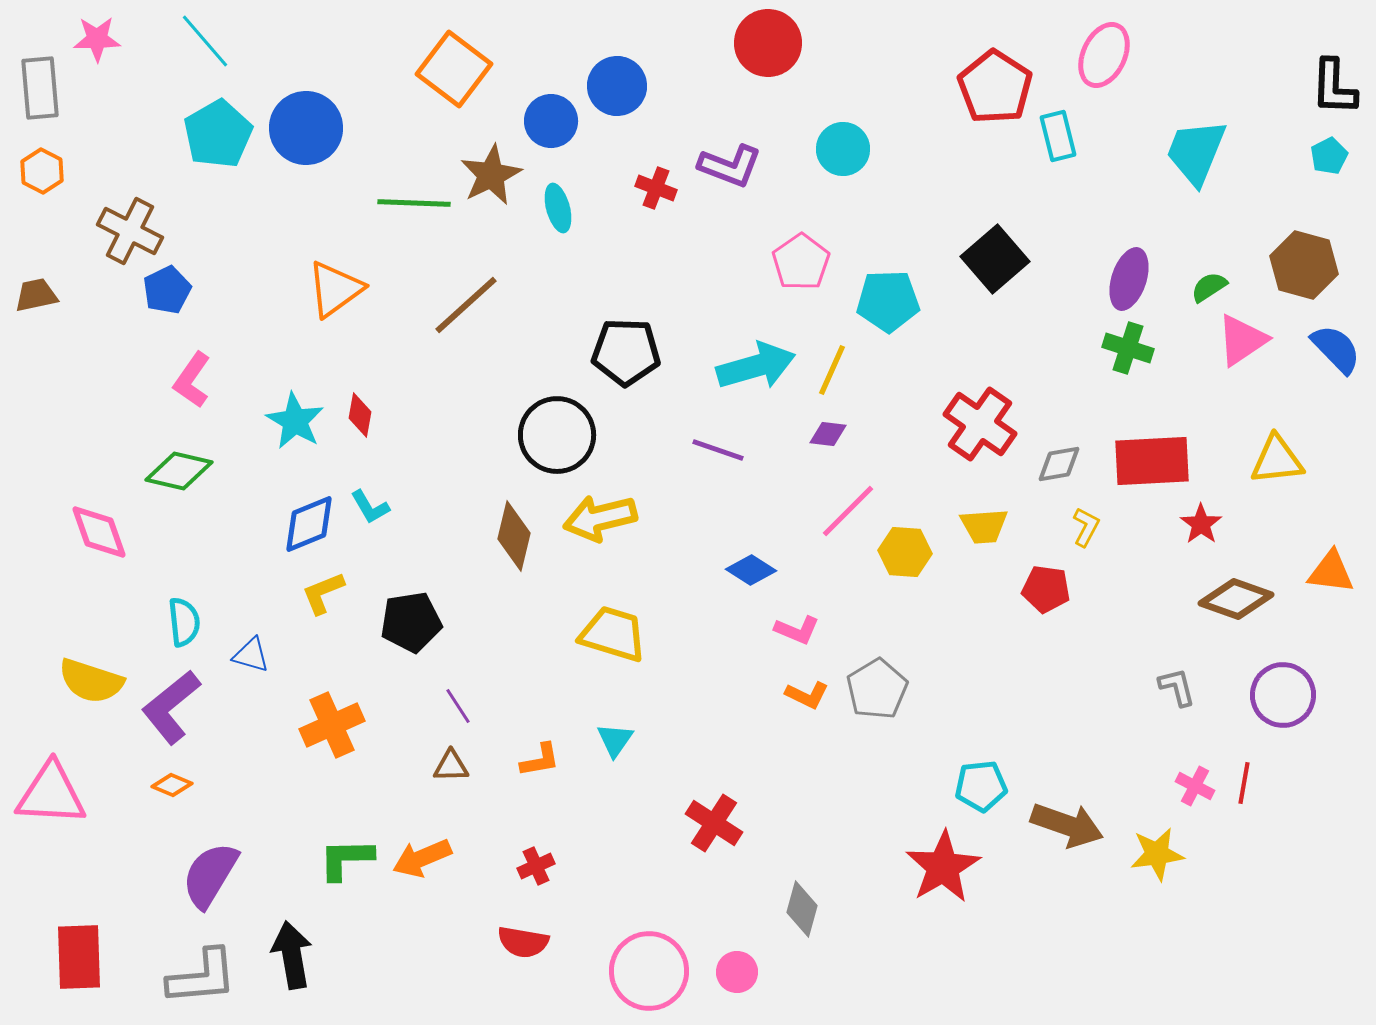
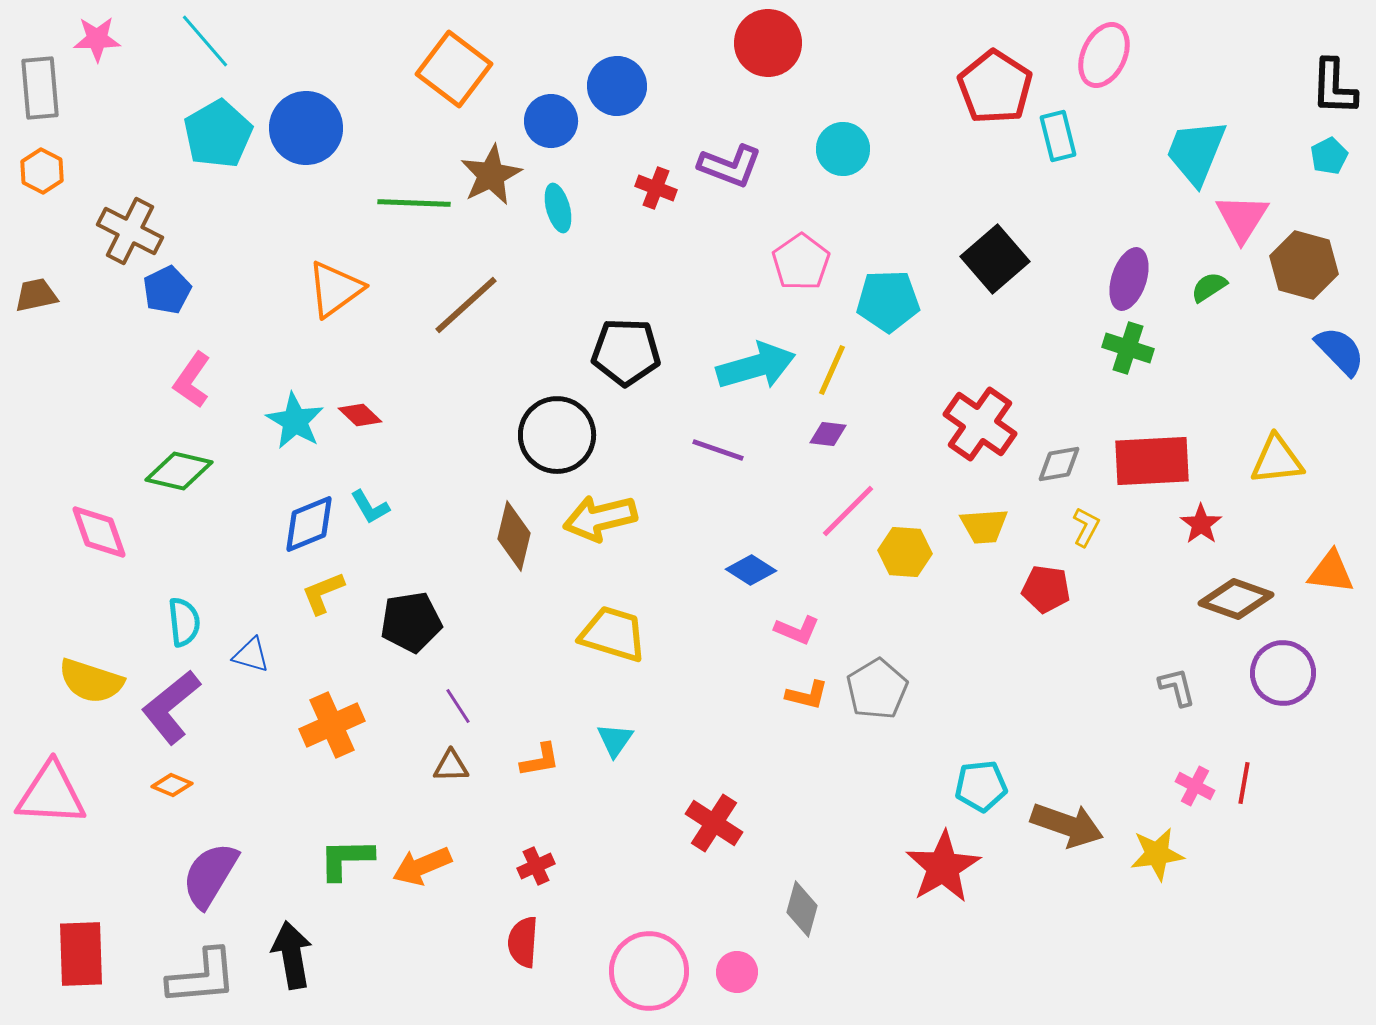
pink triangle at (1242, 340): moved 122 px up; rotated 24 degrees counterclockwise
blue semicircle at (1336, 349): moved 4 px right, 2 px down
red diamond at (360, 415): rotated 57 degrees counterclockwise
orange L-shape at (807, 695): rotated 12 degrees counterclockwise
purple circle at (1283, 695): moved 22 px up
orange arrow at (422, 858): moved 8 px down
red semicircle at (523, 942): rotated 84 degrees clockwise
red rectangle at (79, 957): moved 2 px right, 3 px up
